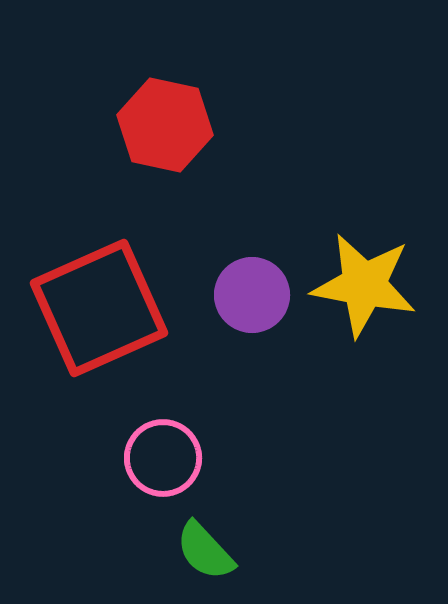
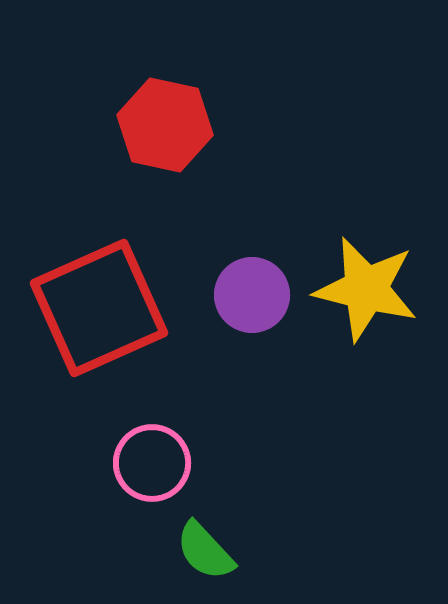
yellow star: moved 2 px right, 4 px down; rotated 3 degrees clockwise
pink circle: moved 11 px left, 5 px down
